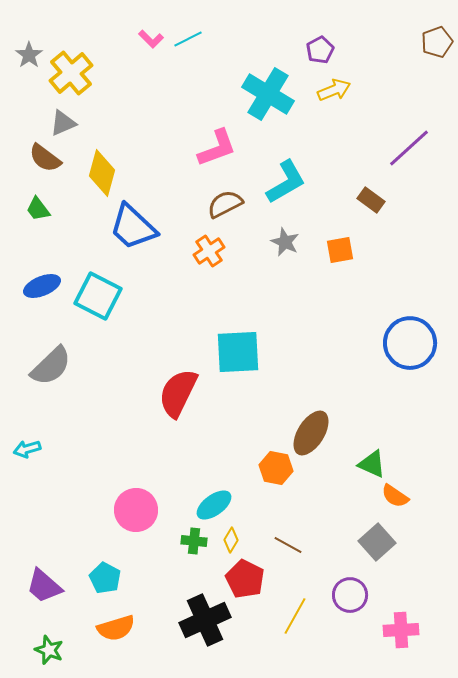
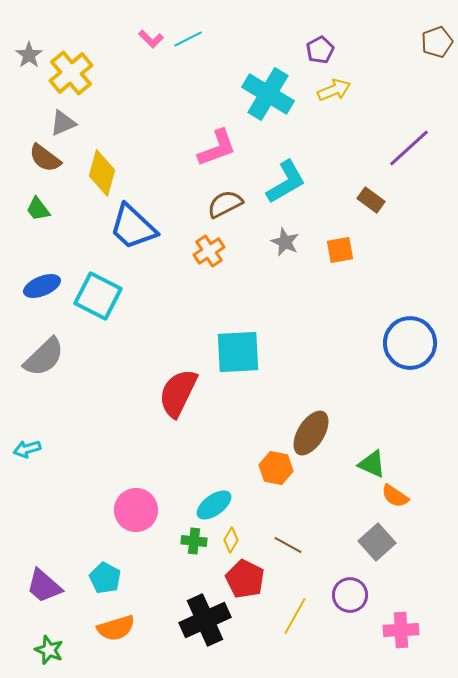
gray semicircle at (51, 366): moved 7 px left, 9 px up
